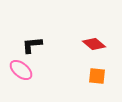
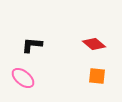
black L-shape: rotated 10 degrees clockwise
pink ellipse: moved 2 px right, 8 px down
